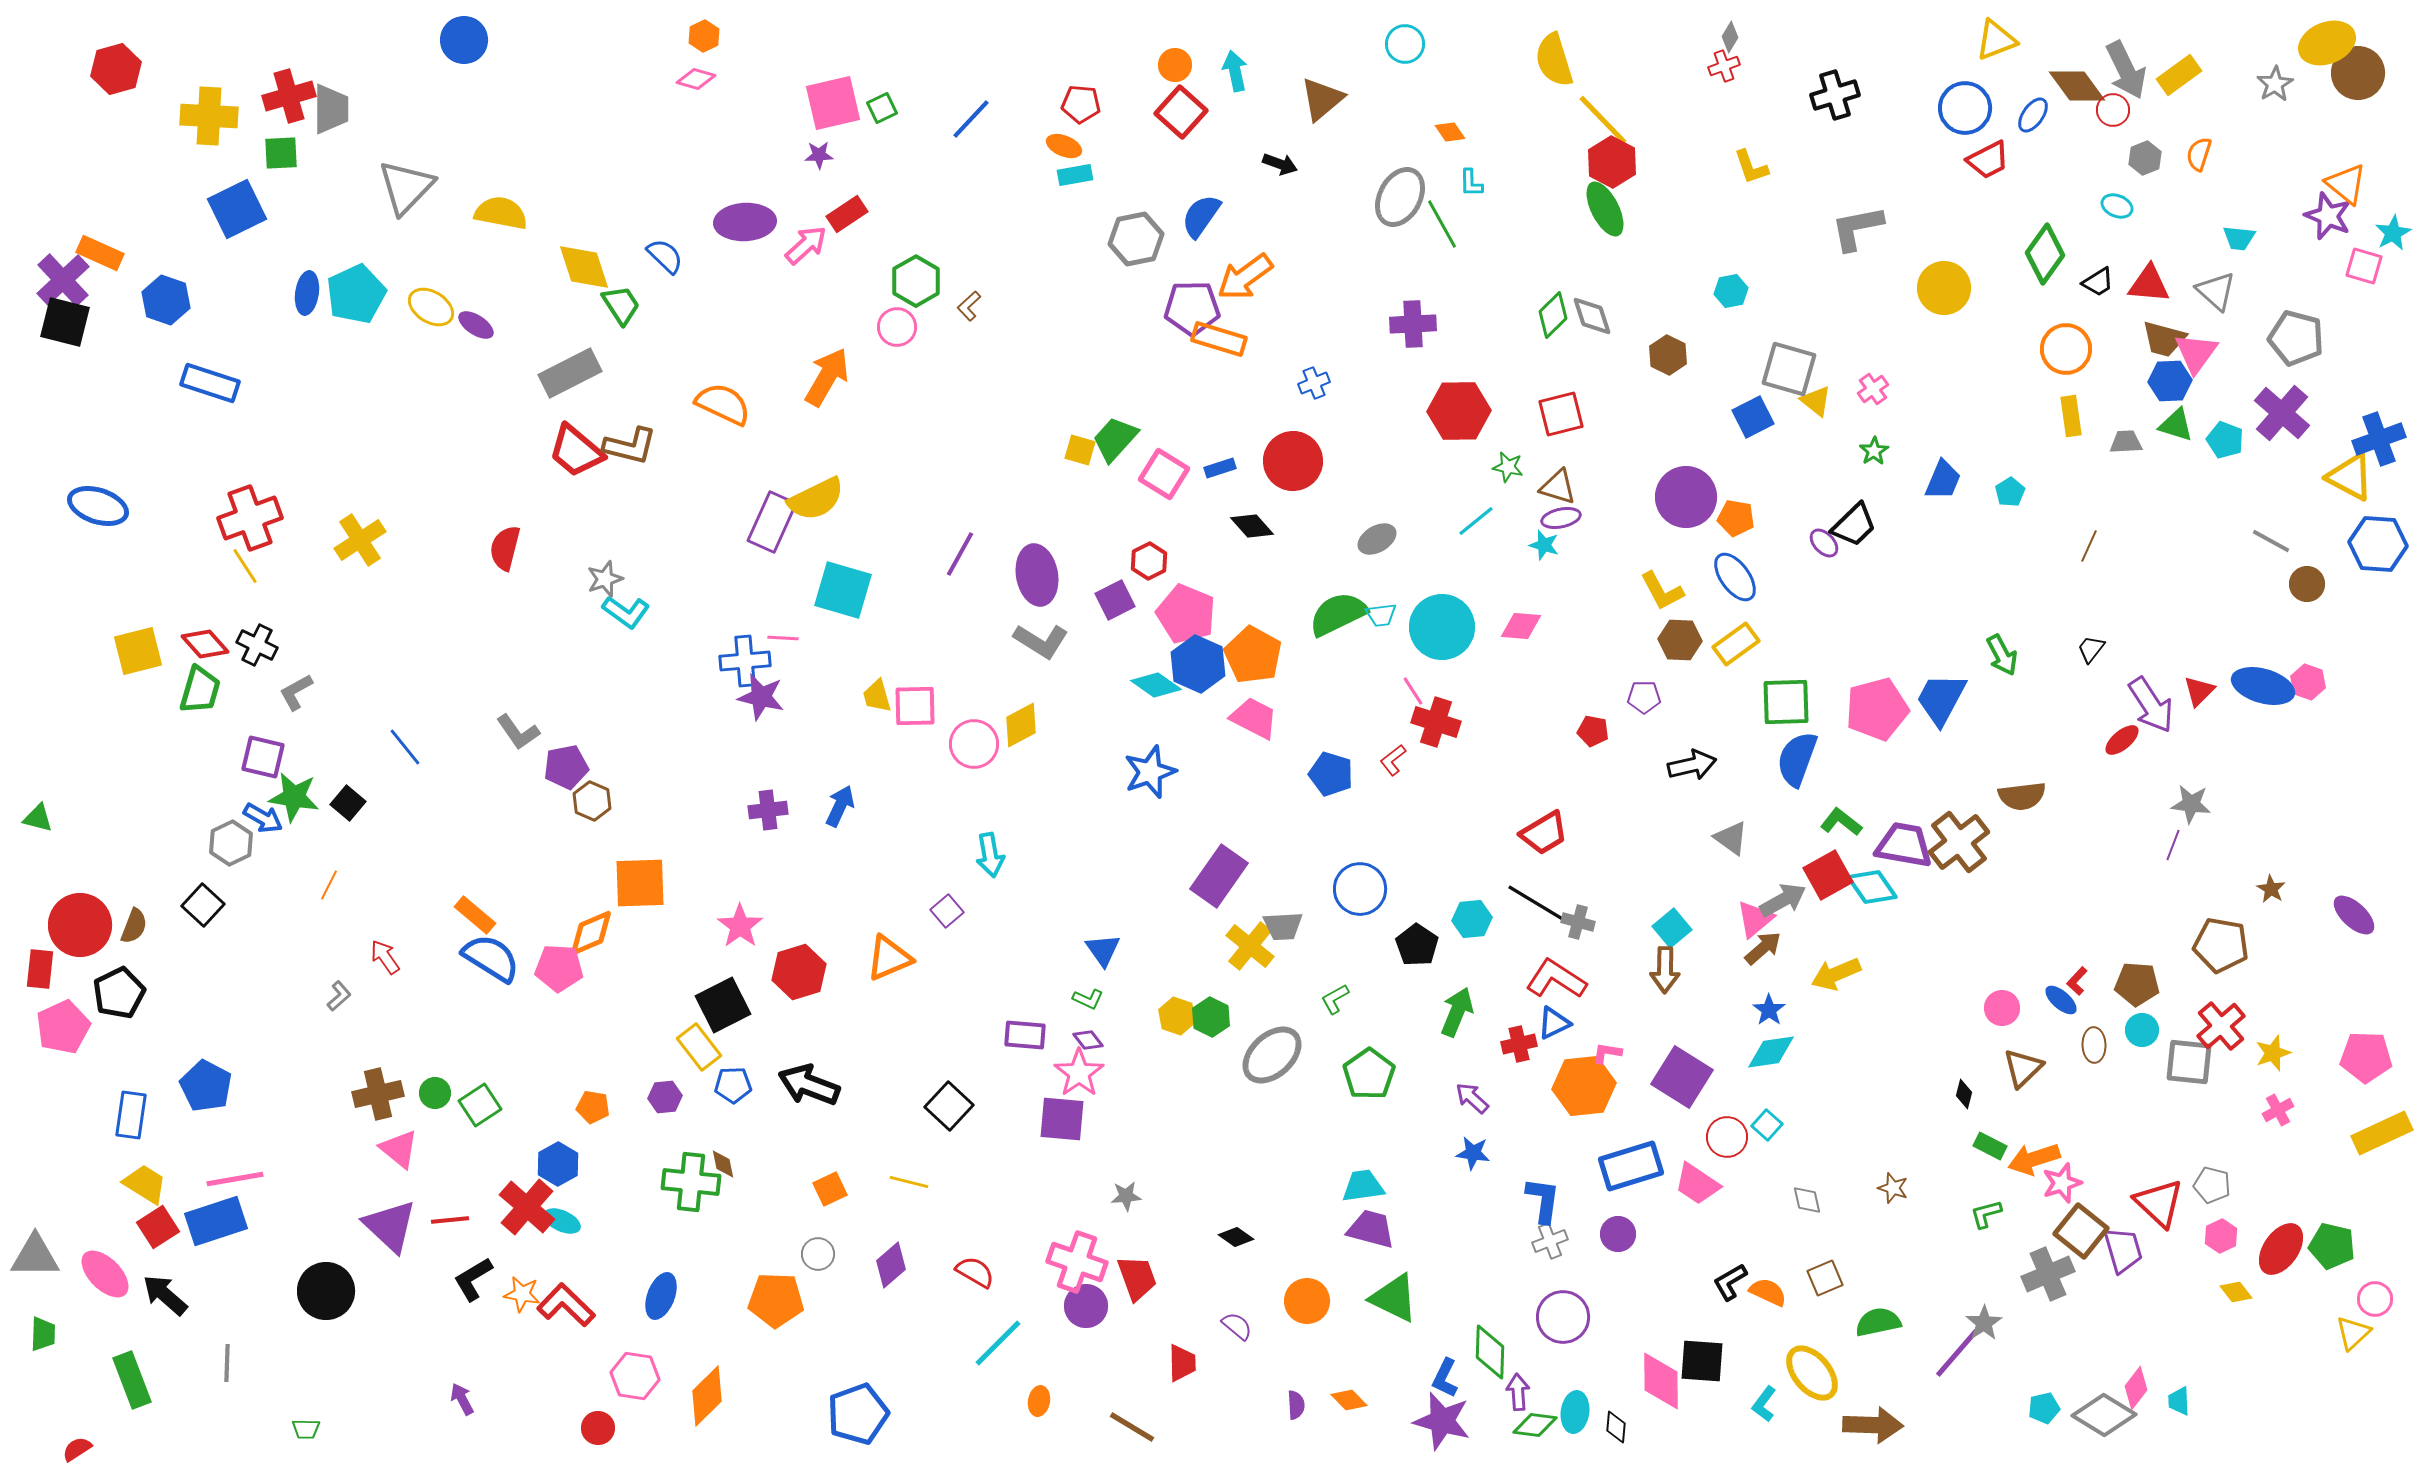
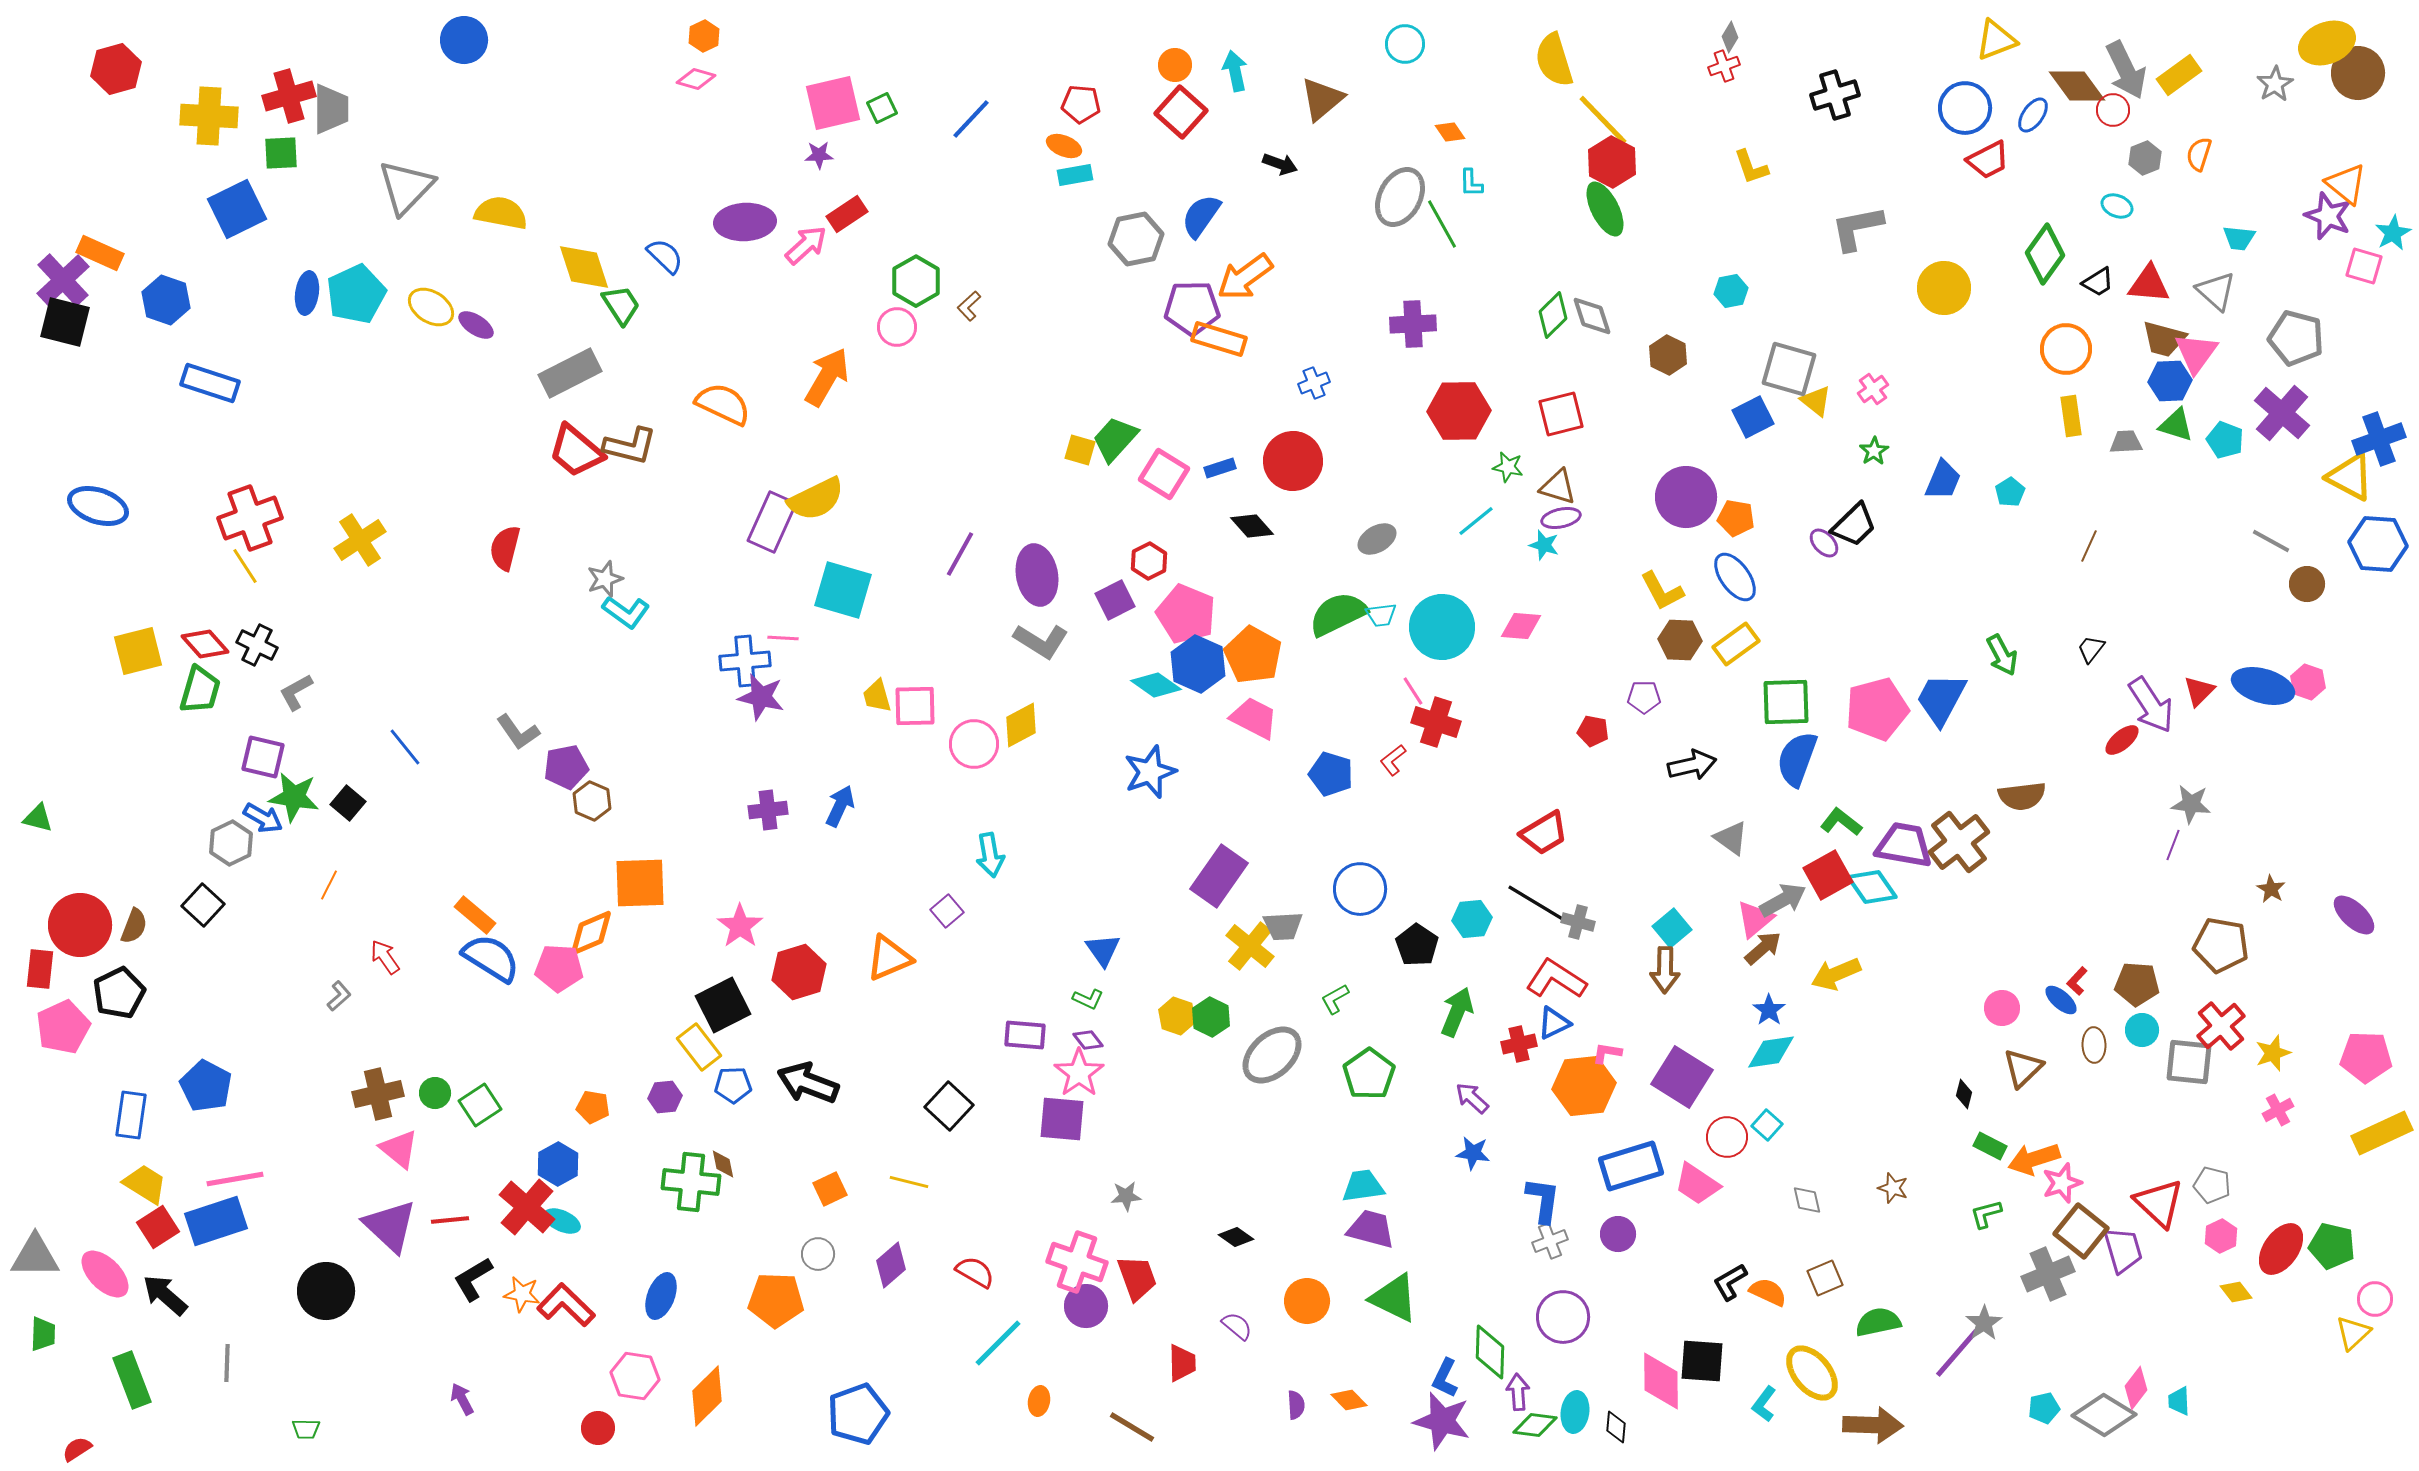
black arrow at (809, 1085): moved 1 px left, 2 px up
